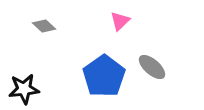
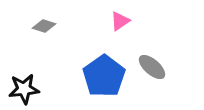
pink triangle: rotated 10 degrees clockwise
gray diamond: rotated 25 degrees counterclockwise
